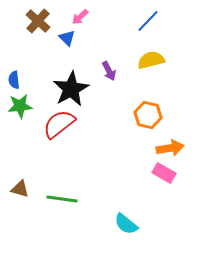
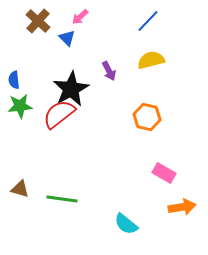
orange hexagon: moved 1 px left, 2 px down
red semicircle: moved 10 px up
orange arrow: moved 12 px right, 59 px down
